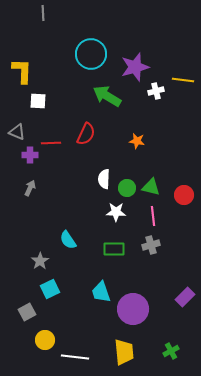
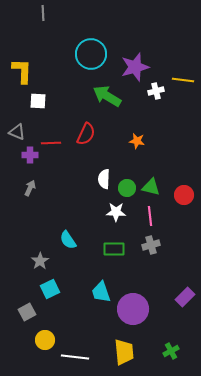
pink line: moved 3 px left
